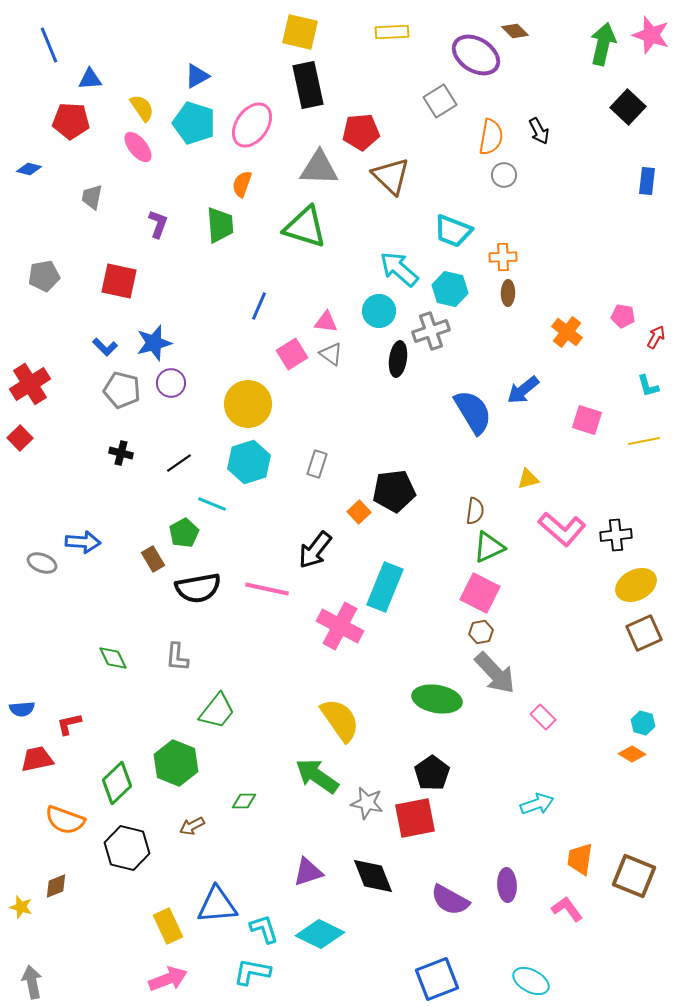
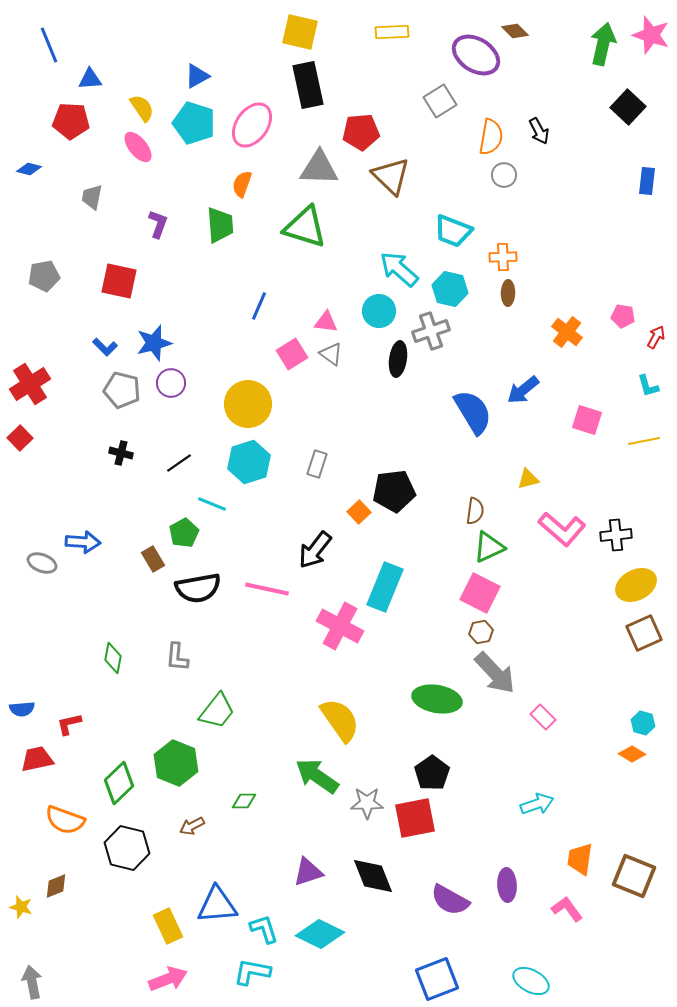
green diamond at (113, 658): rotated 36 degrees clockwise
green diamond at (117, 783): moved 2 px right
gray star at (367, 803): rotated 12 degrees counterclockwise
